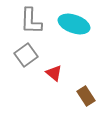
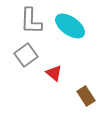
cyan ellipse: moved 4 px left, 2 px down; rotated 16 degrees clockwise
